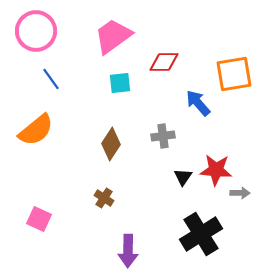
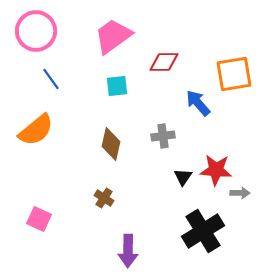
cyan square: moved 3 px left, 3 px down
brown diamond: rotated 20 degrees counterclockwise
black cross: moved 2 px right, 3 px up
